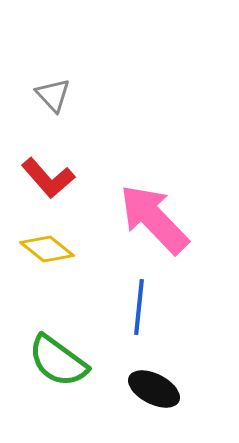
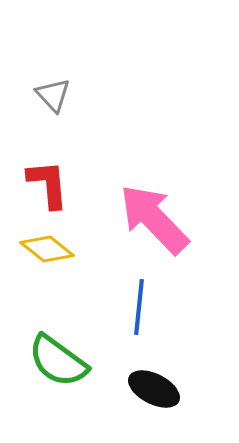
red L-shape: moved 6 px down; rotated 144 degrees counterclockwise
